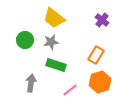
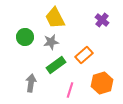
yellow trapezoid: moved 1 px right; rotated 25 degrees clockwise
green circle: moved 3 px up
orange rectangle: moved 12 px left; rotated 18 degrees clockwise
green rectangle: rotated 54 degrees counterclockwise
orange hexagon: moved 2 px right, 1 px down
pink line: rotated 35 degrees counterclockwise
